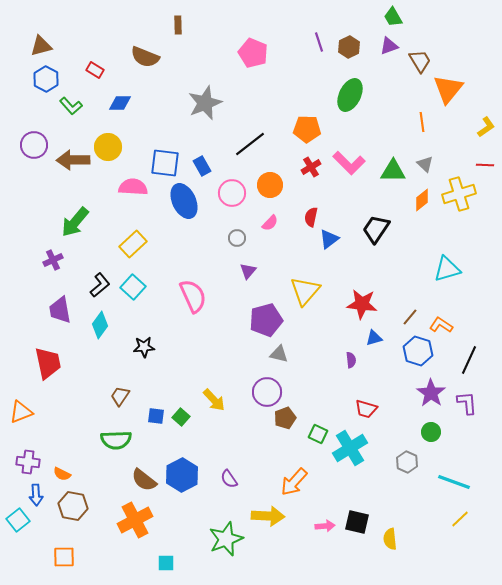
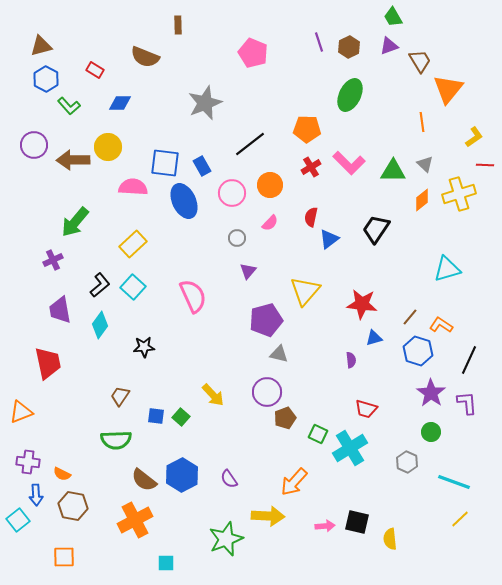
green L-shape at (71, 106): moved 2 px left
yellow L-shape at (486, 127): moved 12 px left, 10 px down
yellow arrow at (214, 400): moved 1 px left, 5 px up
